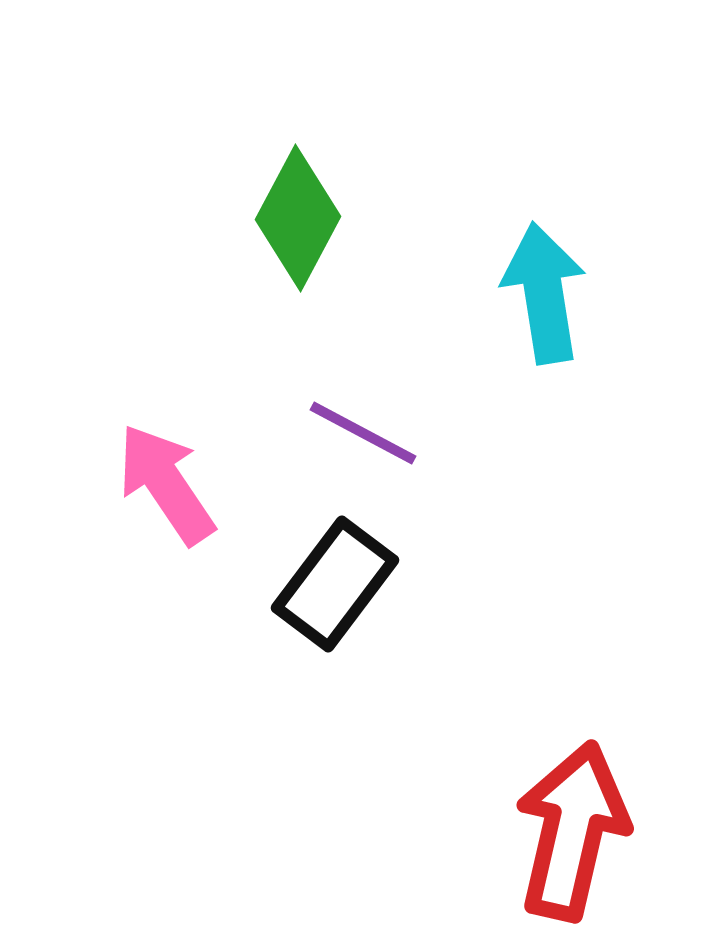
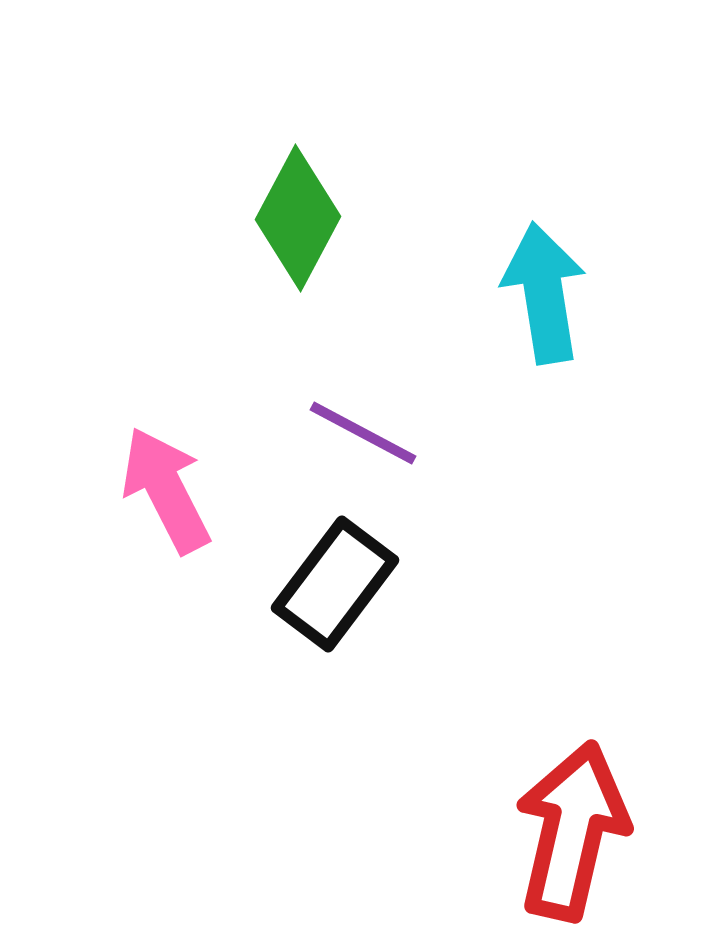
pink arrow: moved 6 px down; rotated 7 degrees clockwise
